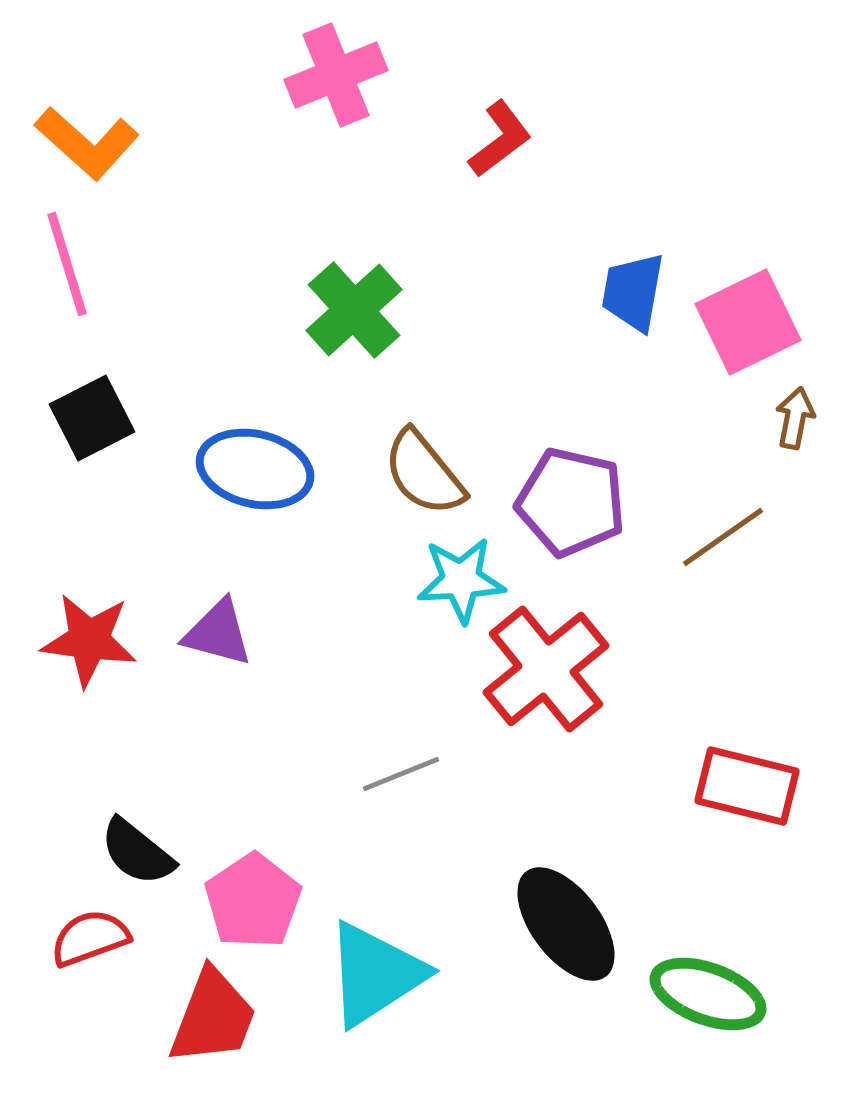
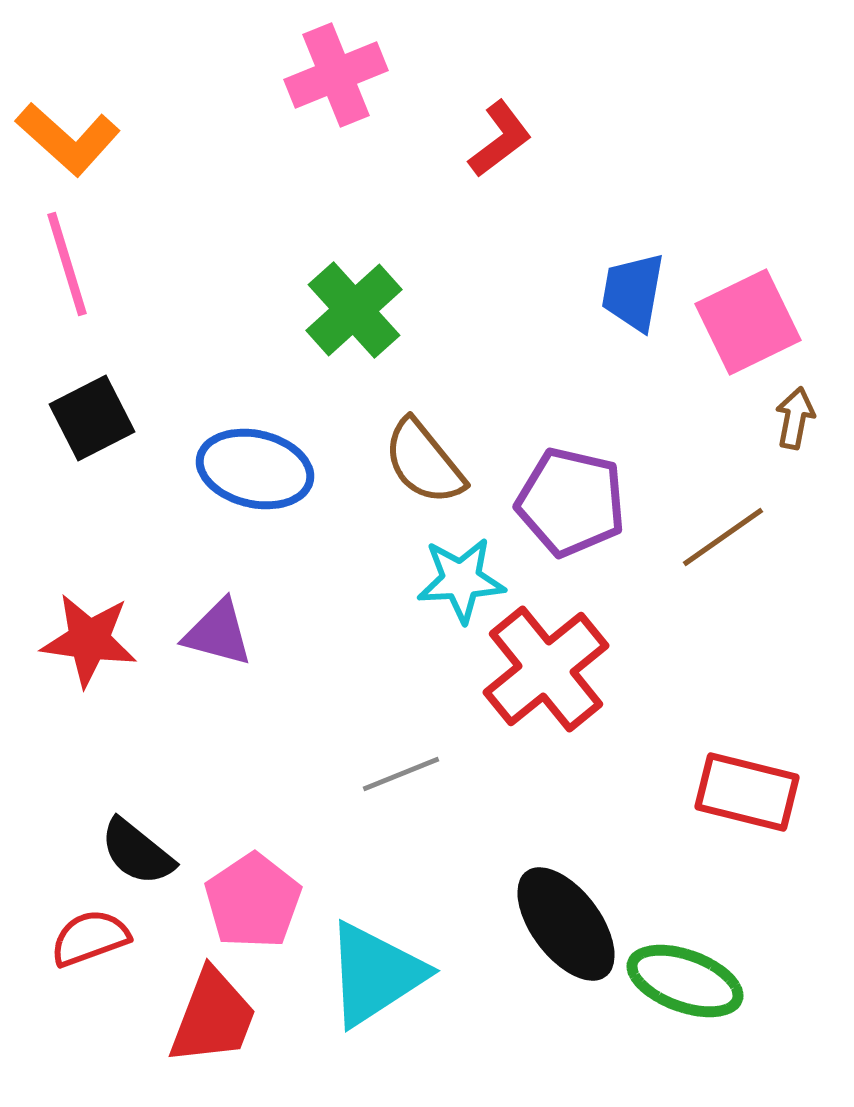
orange L-shape: moved 19 px left, 4 px up
brown semicircle: moved 11 px up
red rectangle: moved 6 px down
green ellipse: moved 23 px left, 13 px up
